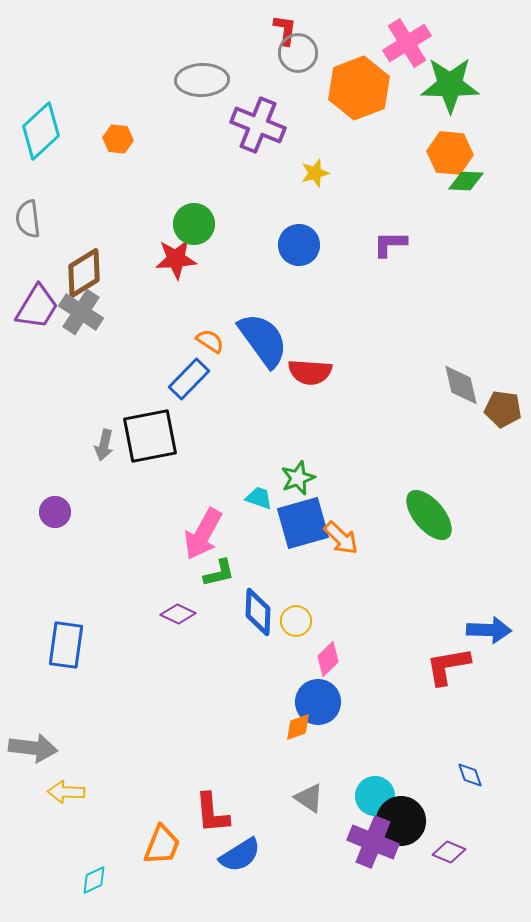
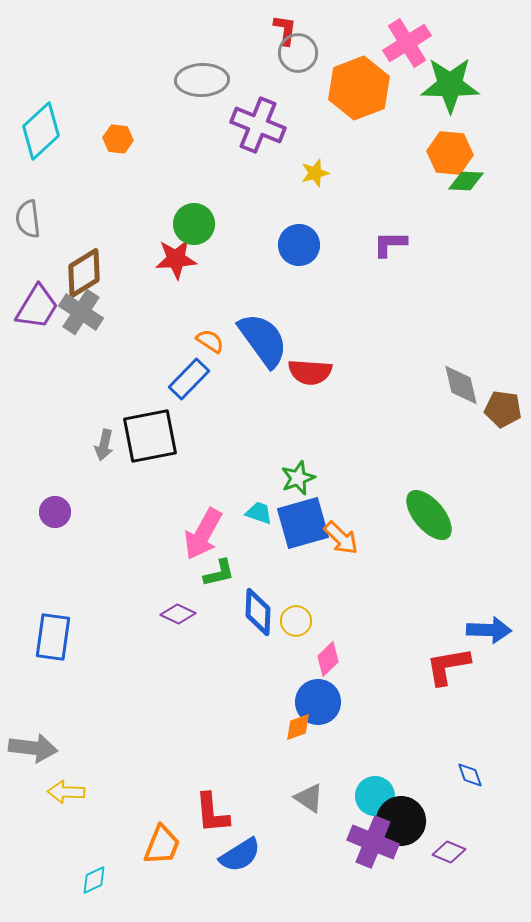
cyan trapezoid at (259, 498): moved 15 px down
blue rectangle at (66, 645): moved 13 px left, 8 px up
